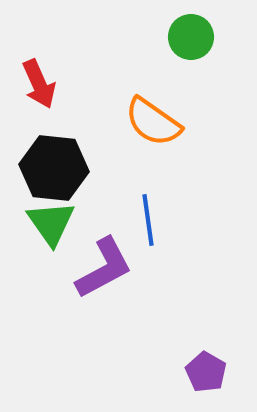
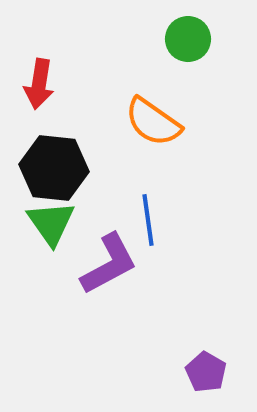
green circle: moved 3 px left, 2 px down
red arrow: rotated 33 degrees clockwise
purple L-shape: moved 5 px right, 4 px up
